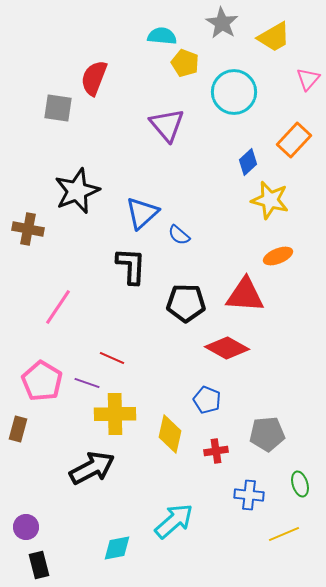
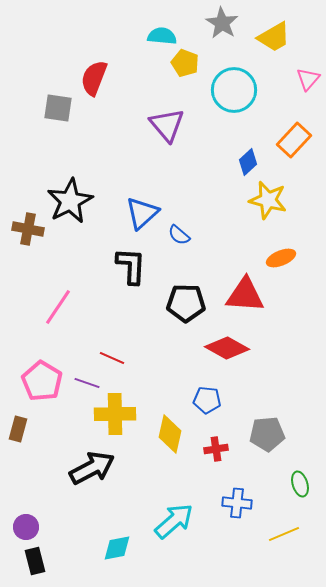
cyan circle: moved 2 px up
black star: moved 7 px left, 10 px down; rotated 6 degrees counterclockwise
yellow star: moved 2 px left
orange ellipse: moved 3 px right, 2 px down
blue pentagon: rotated 16 degrees counterclockwise
red cross: moved 2 px up
blue cross: moved 12 px left, 8 px down
black rectangle: moved 4 px left, 4 px up
